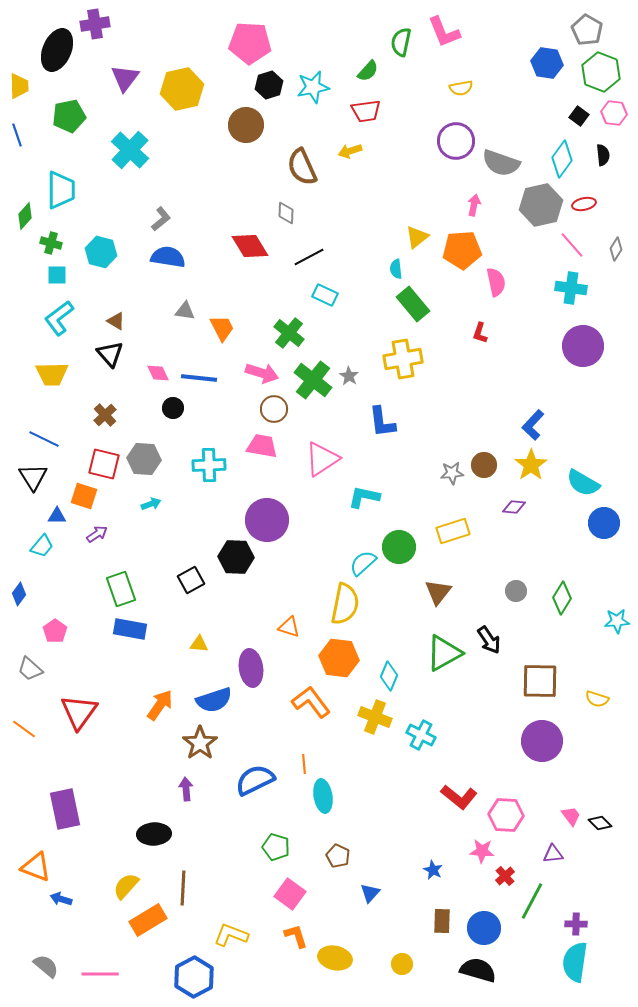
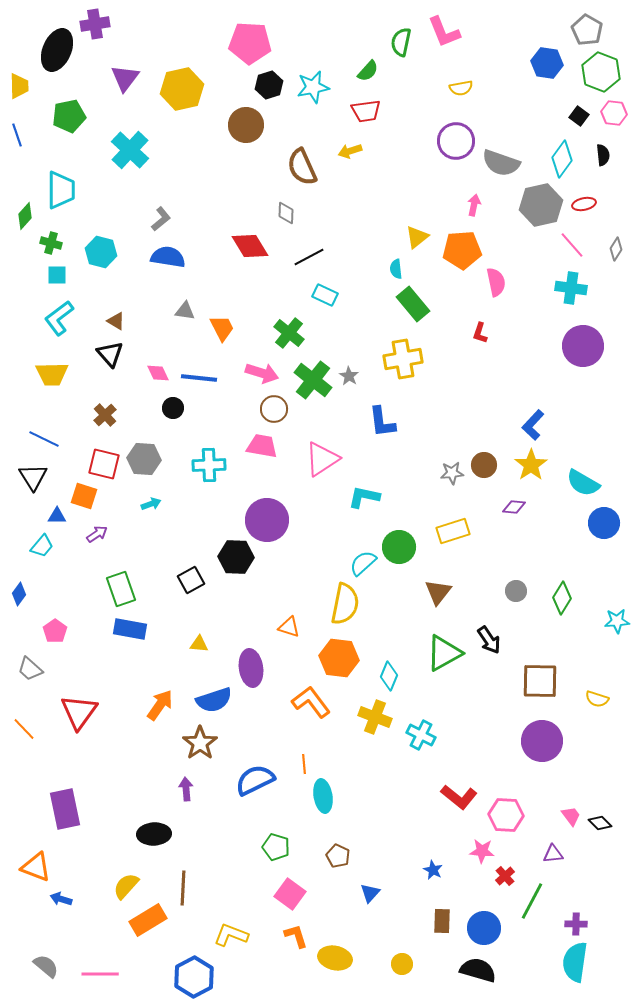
orange line at (24, 729): rotated 10 degrees clockwise
